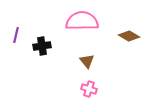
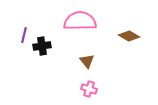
pink semicircle: moved 2 px left
purple line: moved 8 px right
